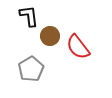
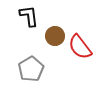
brown circle: moved 5 px right
red semicircle: moved 2 px right
